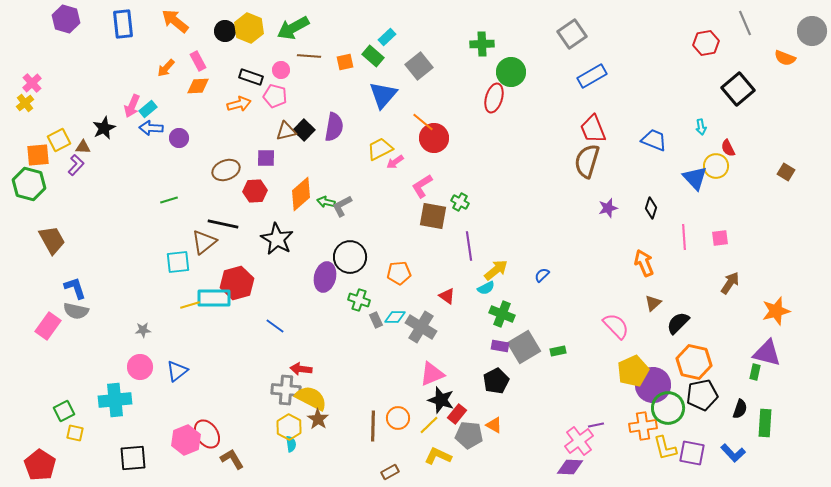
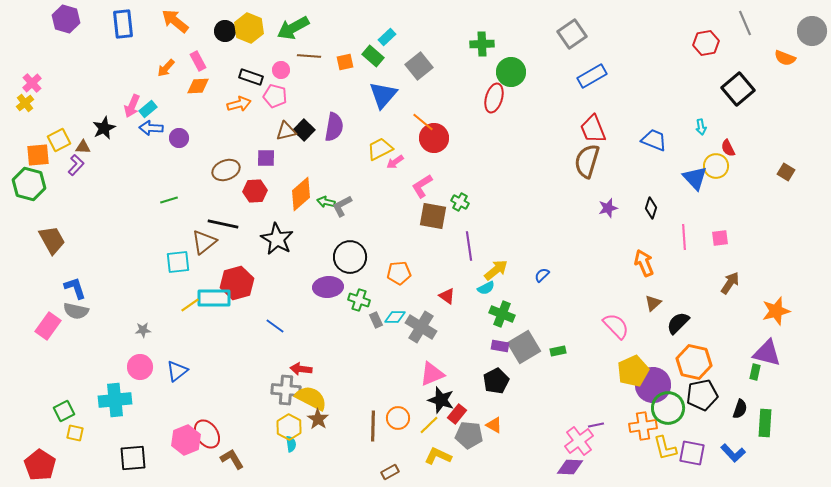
purple ellipse at (325, 277): moved 3 px right, 10 px down; rotated 72 degrees clockwise
yellow line at (190, 305): rotated 18 degrees counterclockwise
